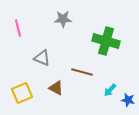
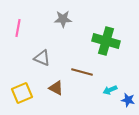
pink line: rotated 24 degrees clockwise
cyan arrow: rotated 24 degrees clockwise
